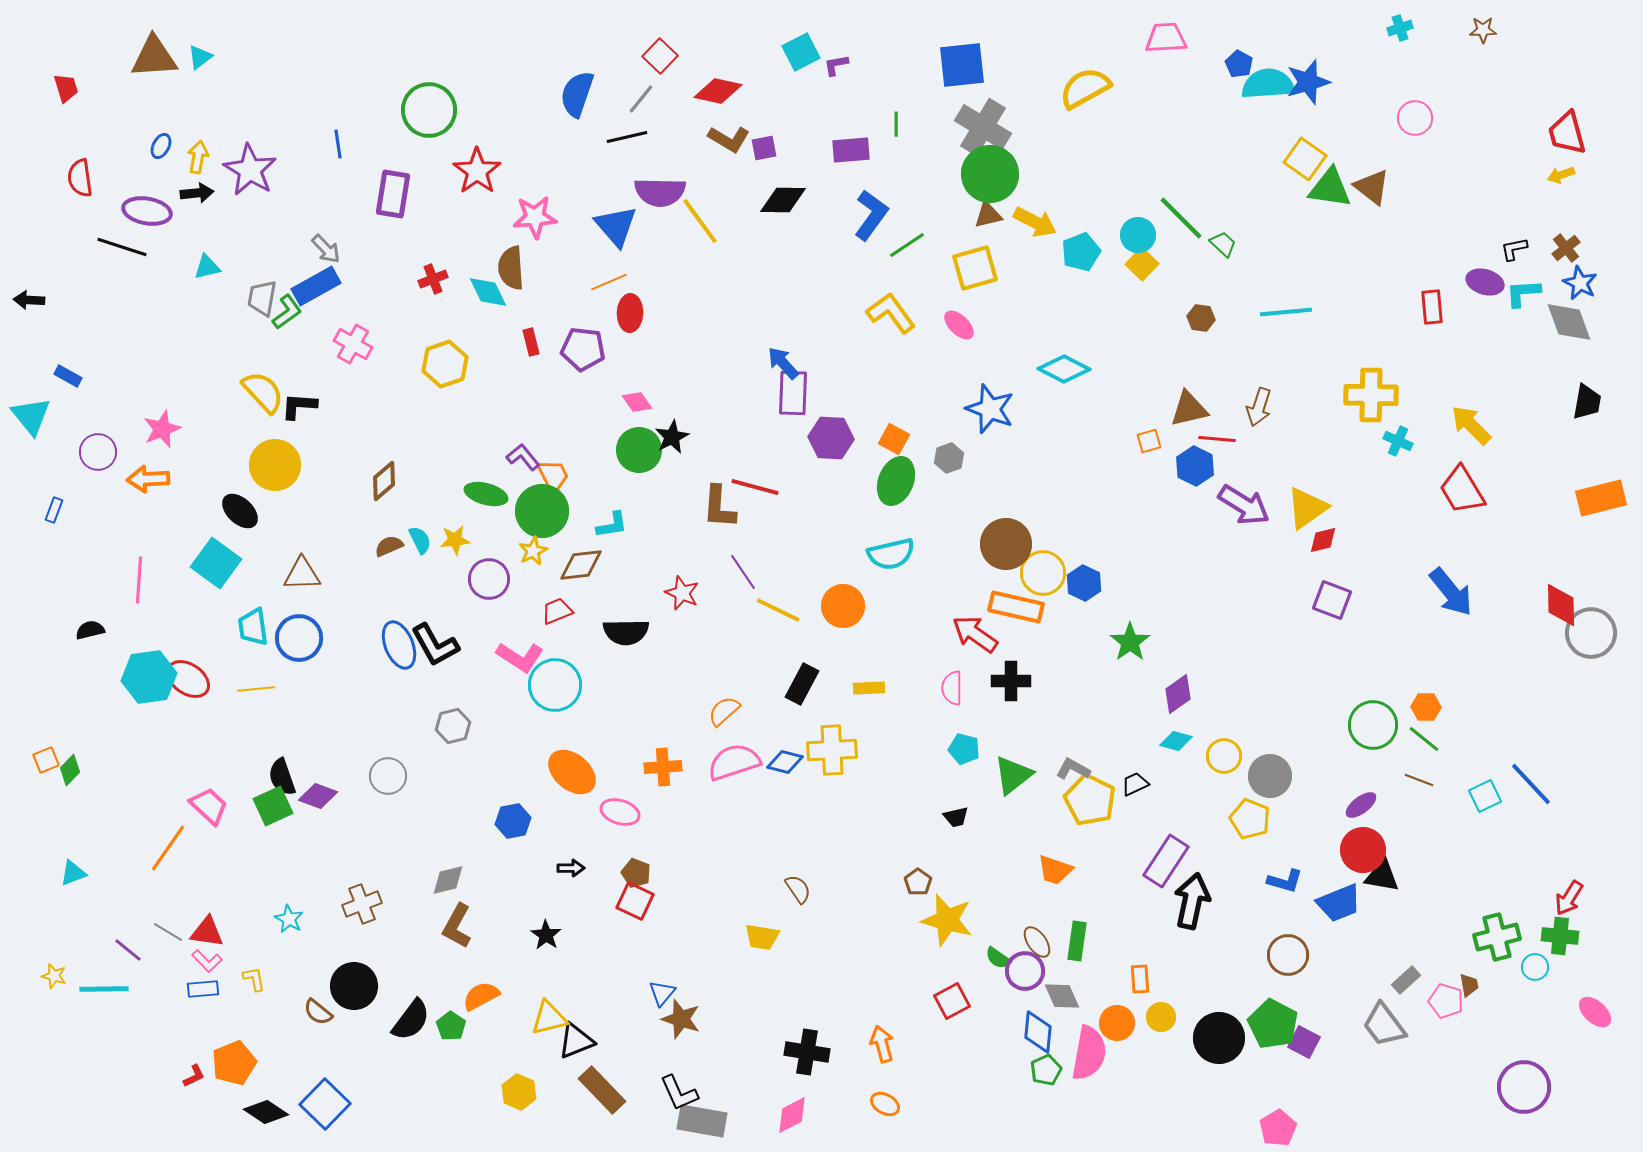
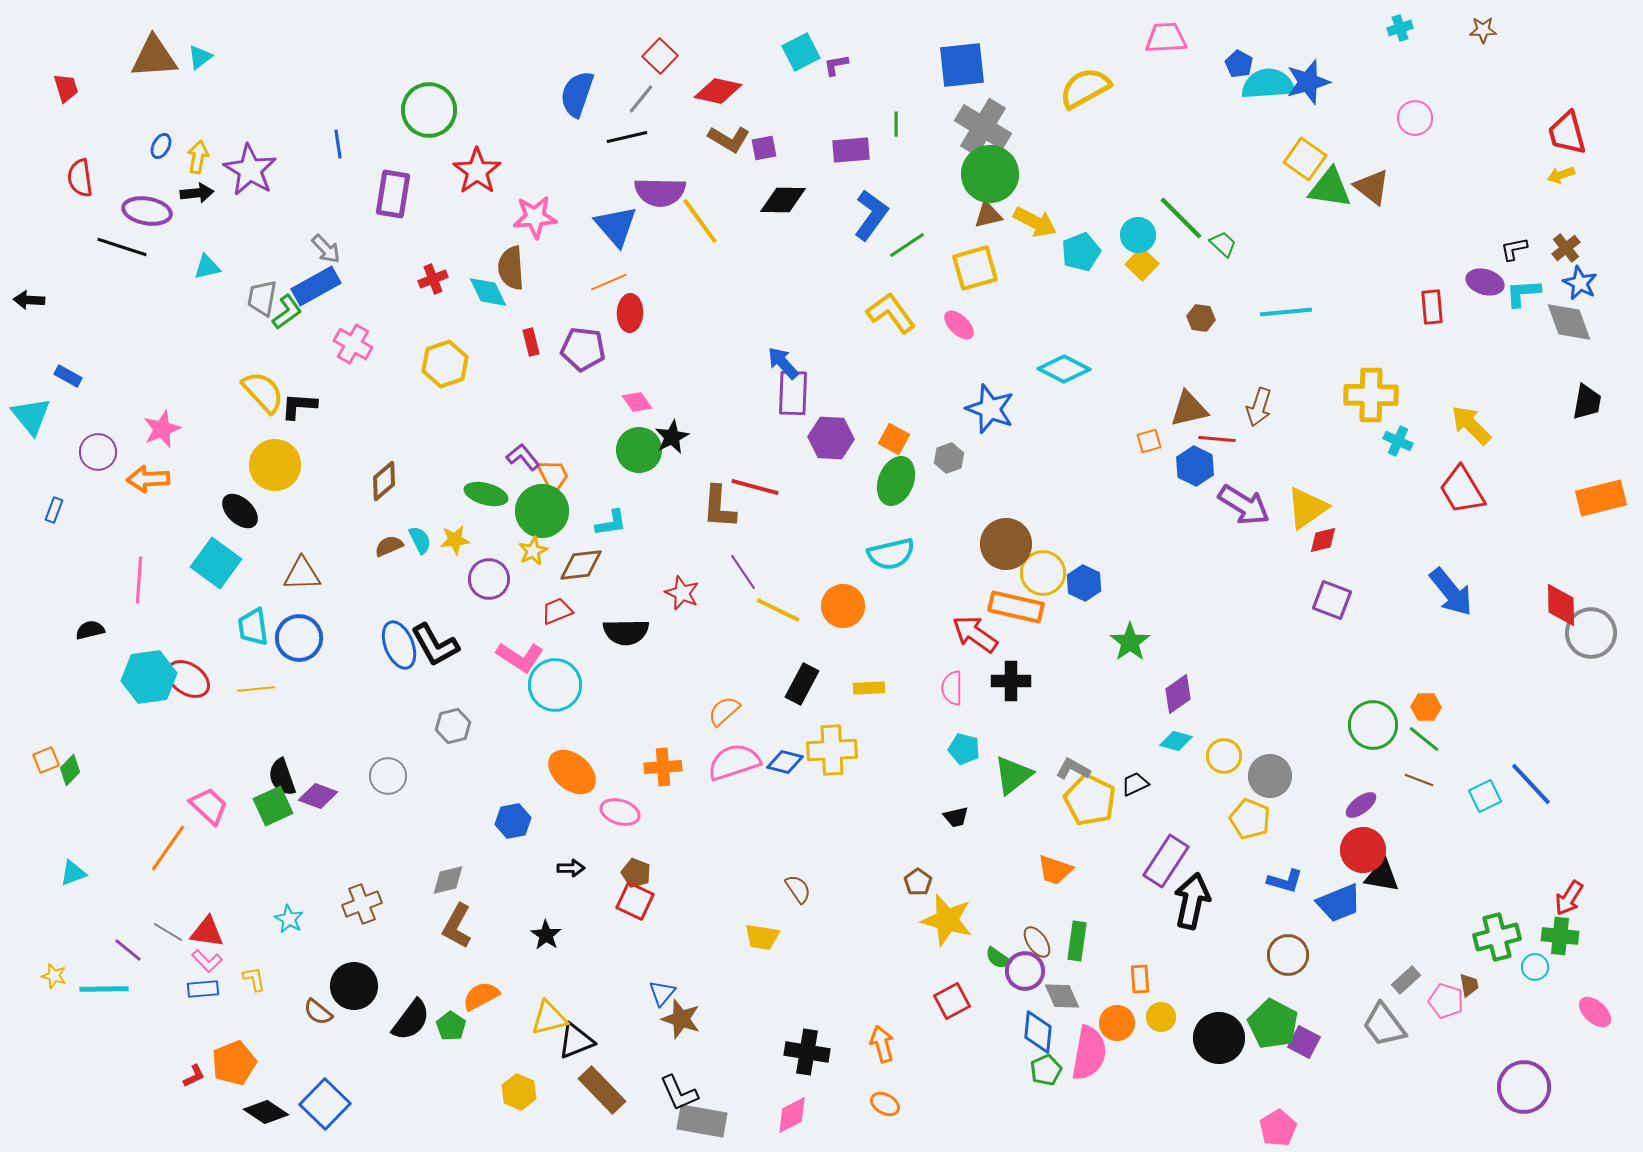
cyan L-shape at (612, 525): moved 1 px left, 2 px up
